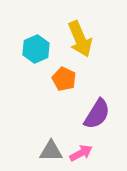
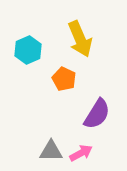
cyan hexagon: moved 8 px left, 1 px down
